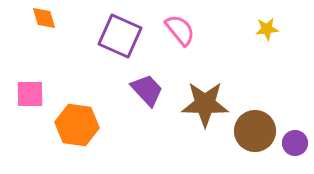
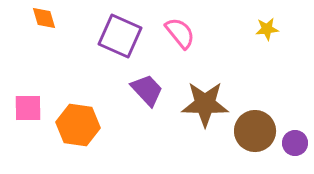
pink semicircle: moved 3 px down
pink square: moved 2 px left, 14 px down
orange hexagon: moved 1 px right
